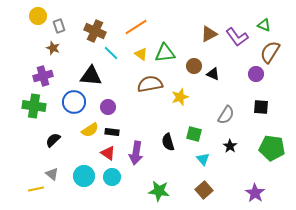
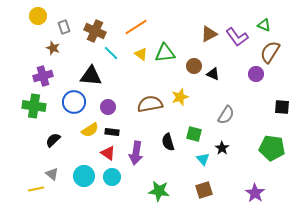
gray rectangle at (59, 26): moved 5 px right, 1 px down
brown semicircle at (150, 84): moved 20 px down
black square at (261, 107): moved 21 px right
black star at (230, 146): moved 8 px left, 2 px down
brown square at (204, 190): rotated 24 degrees clockwise
